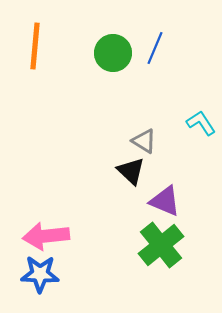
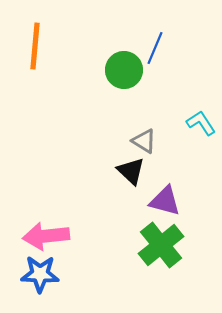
green circle: moved 11 px right, 17 px down
purple triangle: rotated 8 degrees counterclockwise
